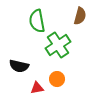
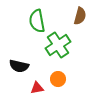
orange circle: moved 1 px right
